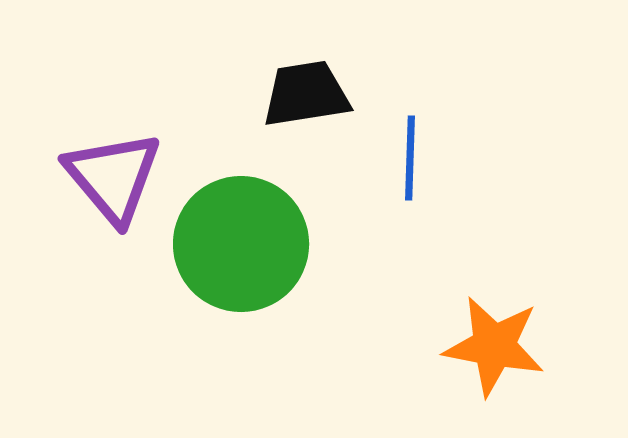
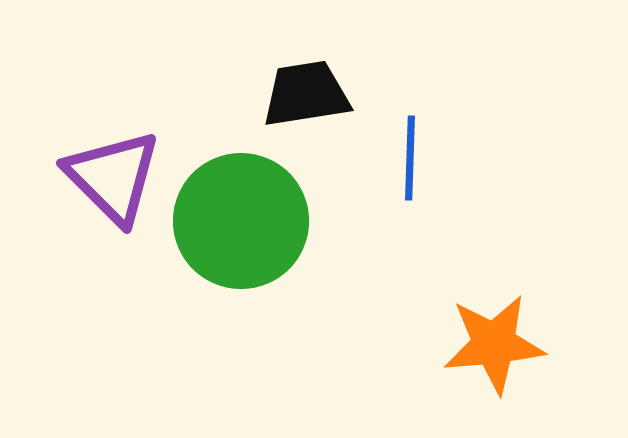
purple triangle: rotated 5 degrees counterclockwise
green circle: moved 23 px up
orange star: moved 2 px up; rotated 16 degrees counterclockwise
